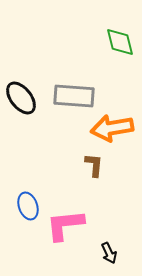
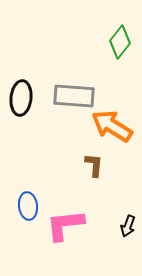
green diamond: rotated 52 degrees clockwise
black ellipse: rotated 44 degrees clockwise
orange arrow: moved 2 px up; rotated 42 degrees clockwise
blue ellipse: rotated 12 degrees clockwise
black arrow: moved 19 px right, 27 px up; rotated 45 degrees clockwise
